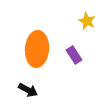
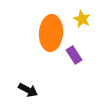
yellow star: moved 5 px left, 2 px up
orange ellipse: moved 14 px right, 16 px up
